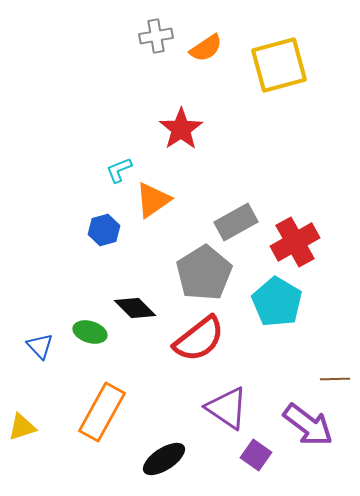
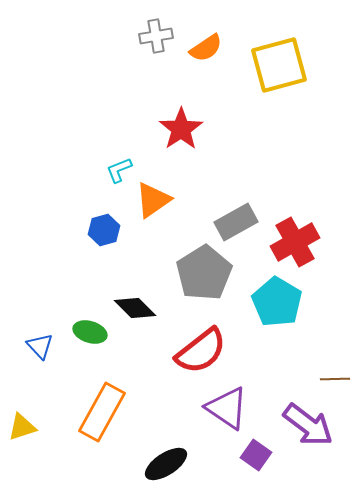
red semicircle: moved 2 px right, 12 px down
black ellipse: moved 2 px right, 5 px down
